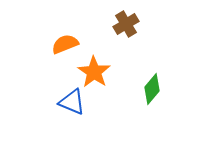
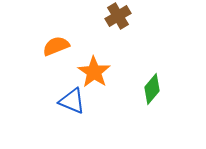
brown cross: moved 8 px left, 8 px up
orange semicircle: moved 9 px left, 2 px down
blue triangle: moved 1 px up
